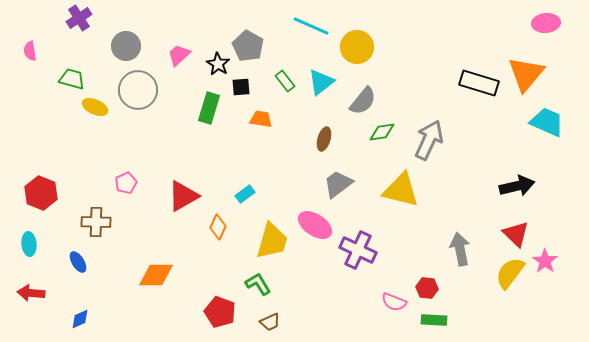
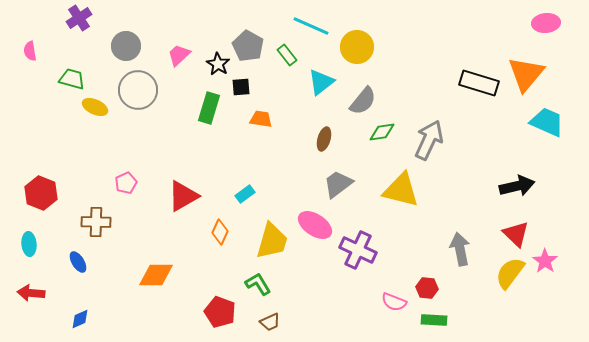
green rectangle at (285, 81): moved 2 px right, 26 px up
orange diamond at (218, 227): moved 2 px right, 5 px down
